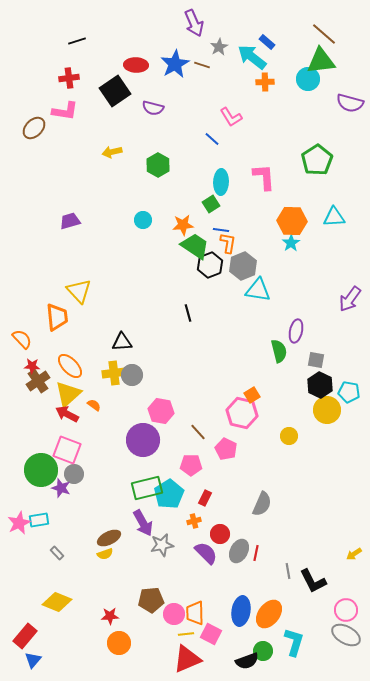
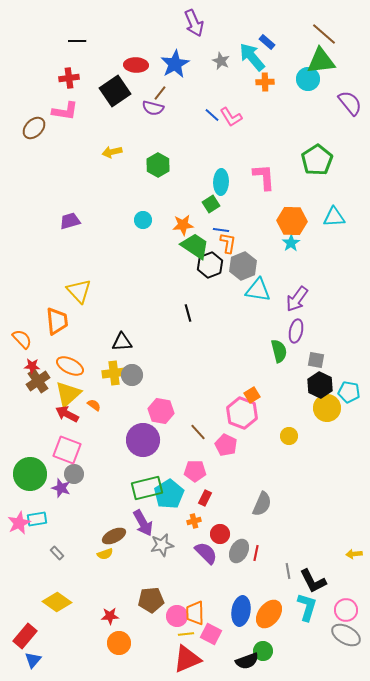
black line at (77, 41): rotated 18 degrees clockwise
gray star at (219, 47): moved 2 px right, 14 px down; rotated 18 degrees counterclockwise
cyan arrow at (252, 57): rotated 12 degrees clockwise
brown line at (202, 65): moved 42 px left, 28 px down; rotated 70 degrees counterclockwise
purple semicircle at (350, 103): rotated 144 degrees counterclockwise
blue line at (212, 139): moved 24 px up
purple arrow at (350, 299): moved 53 px left
orange trapezoid at (57, 317): moved 4 px down
orange ellipse at (70, 366): rotated 20 degrees counterclockwise
yellow circle at (327, 410): moved 2 px up
pink hexagon at (242, 413): rotated 8 degrees clockwise
pink pentagon at (226, 449): moved 4 px up
pink pentagon at (191, 465): moved 4 px right, 6 px down
green circle at (41, 470): moved 11 px left, 4 px down
cyan rectangle at (39, 520): moved 2 px left, 1 px up
brown ellipse at (109, 538): moved 5 px right, 2 px up
yellow arrow at (354, 554): rotated 28 degrees clockwise
yellow diamond at (57, 602): rotated 12 degrees clockwise
pink circle at (174, 614): moved 3 px right, 2 px down
cyan L-shape at (294, 642): moved 13 px right, 35 px up
